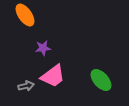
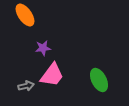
pink trapezoid: moved 1 px left, 1 px up; rotated 16 degrees counterclockwise
green ellipse: moved 2 px left; rotated 15 degrees clockwise
